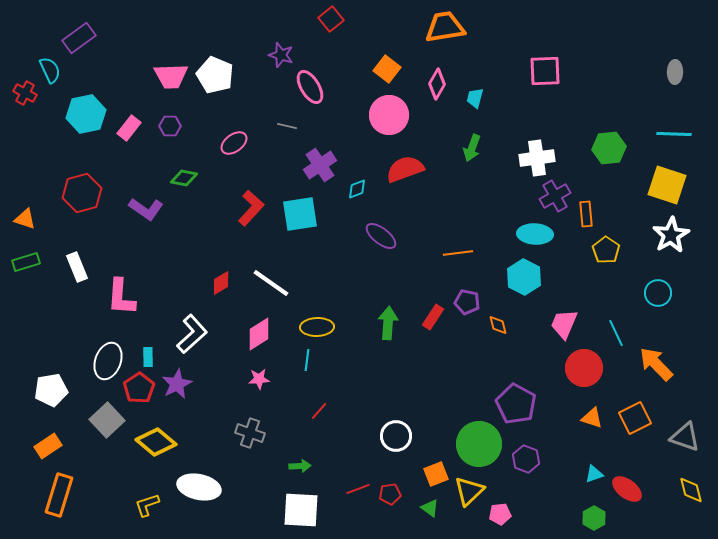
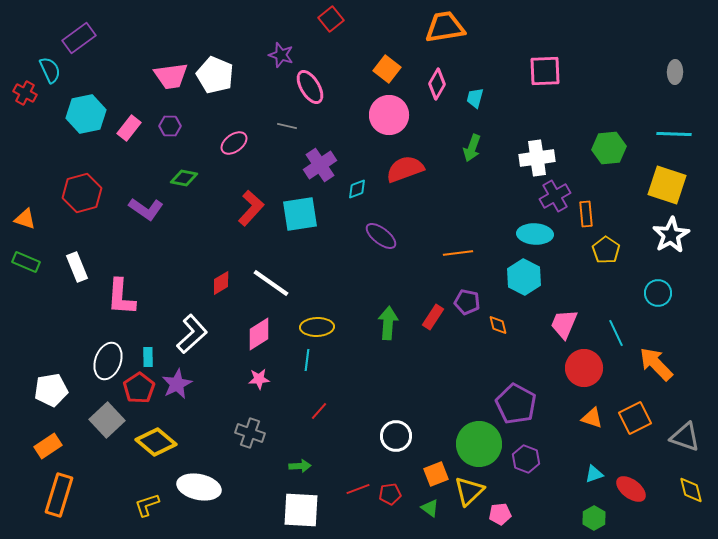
pink trapezoid at (171, 76): rotated 6 degrees counterclockwise
green rectangle at (26, 262): rotated 40 degrees clockwise
red ellipse at (627, 489): moved 4 px right
